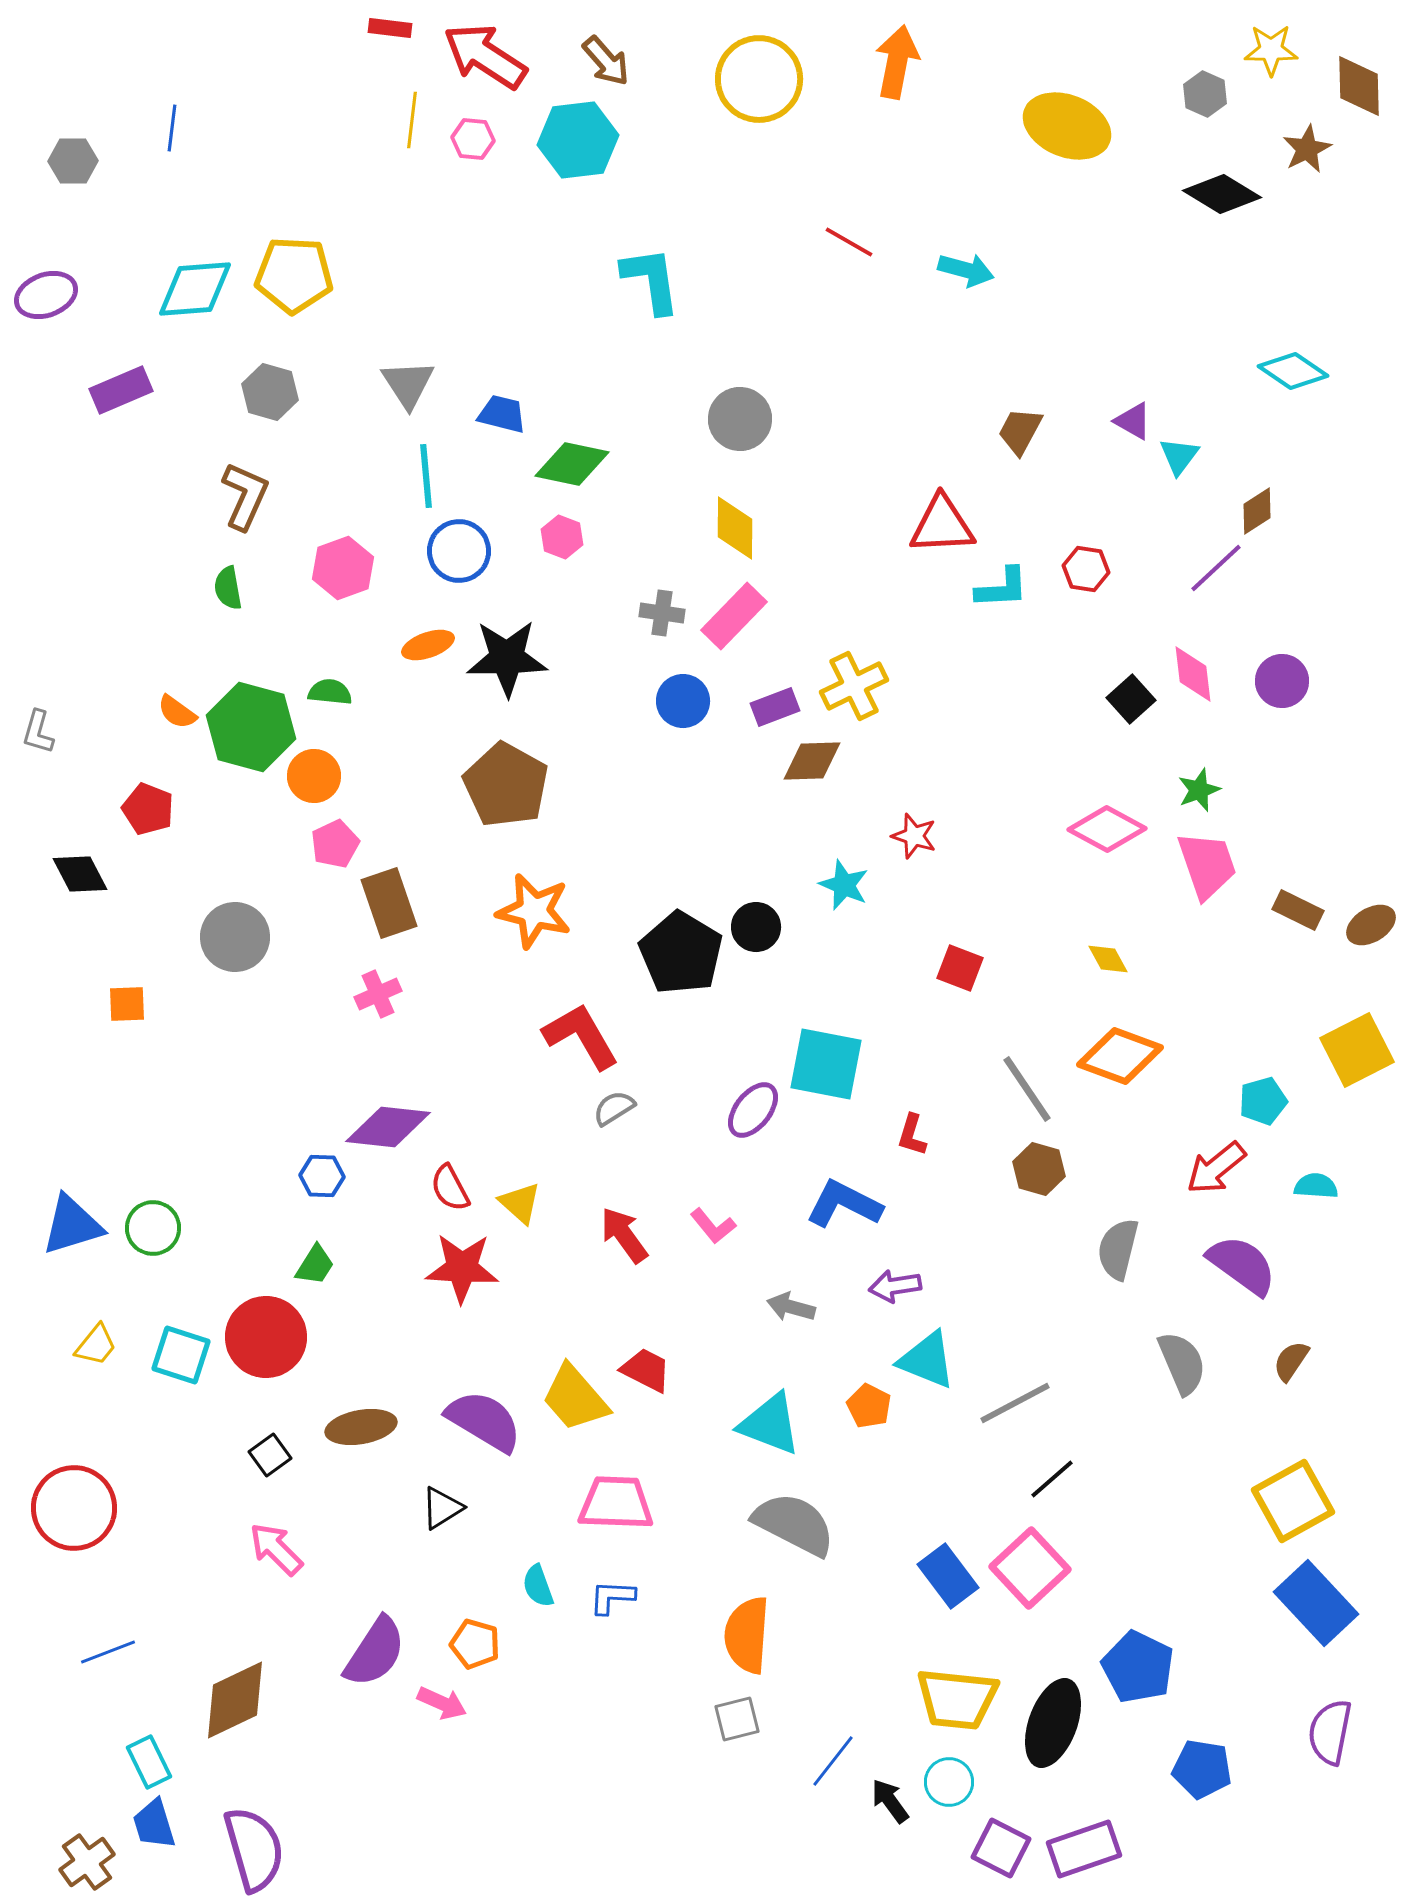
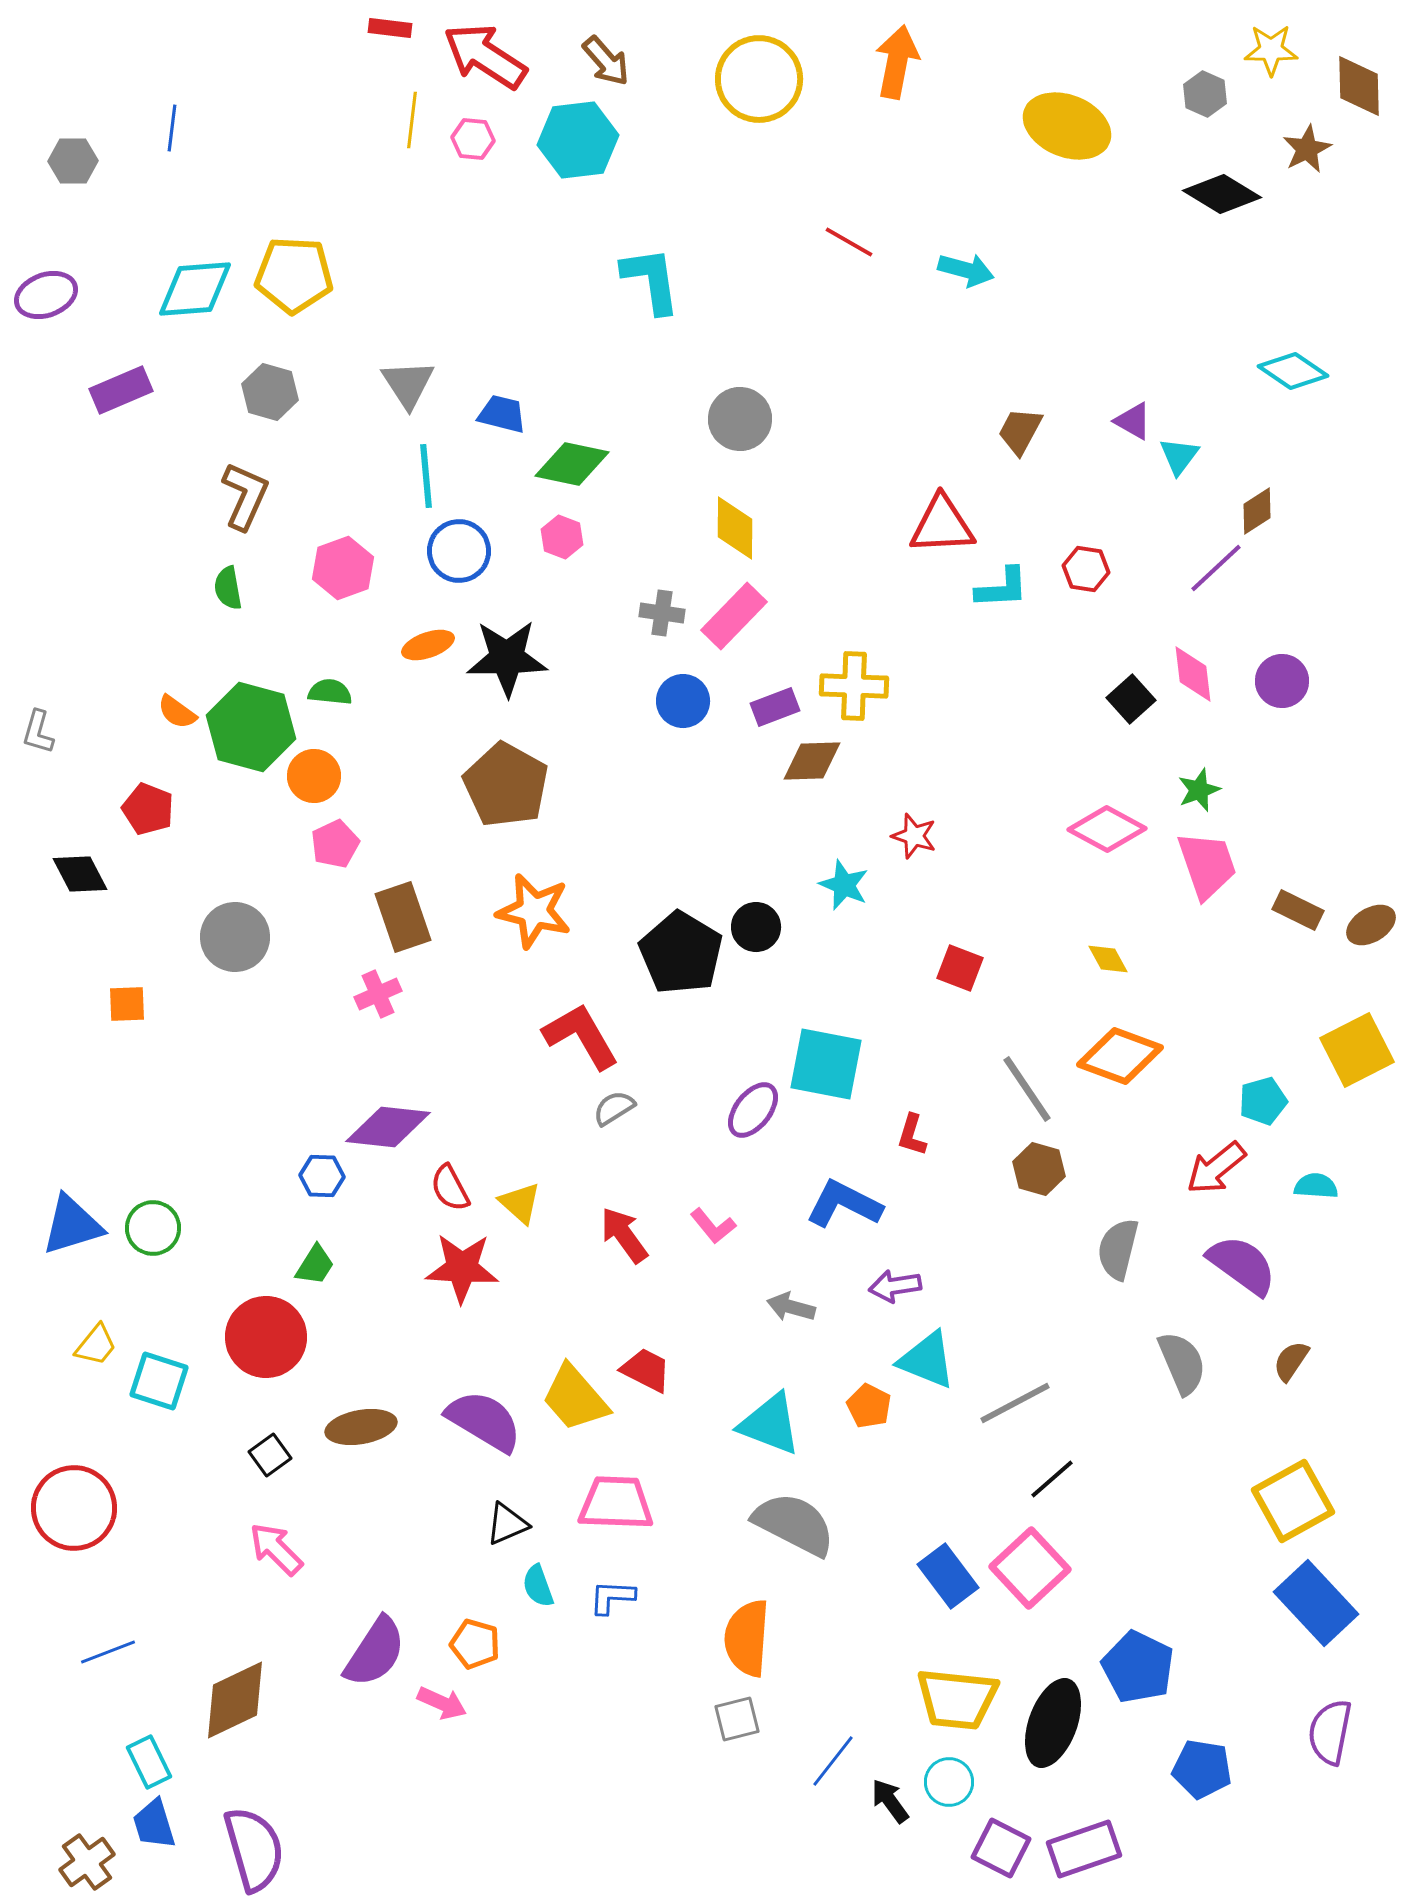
yellow cross at (854, 686): rotated 28 degrees clockwise
brown rectangle at (389, 903): moved 14 px right, 14 px down
cyan square at (181, 1355): moved 22 px left, 26 px down
black triangle at (442, 1508): moved 65 px right, 16 px down; rotated 9 degrees clockwise
orange semicircle at (747, 1635): moved 3 px down
